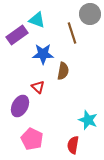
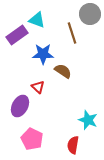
brown semicircle: rotated 66 degrees counterclockwise
